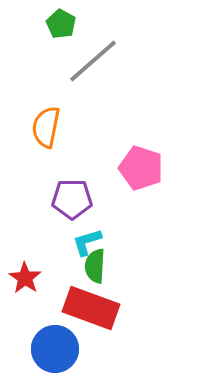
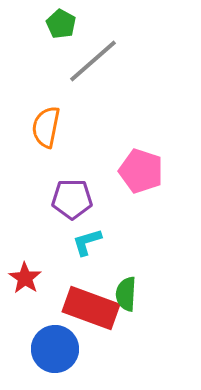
pink pentagon: moved 3 px down
green semicircle: moved 31 px right, 28 px down
